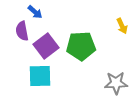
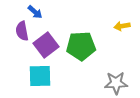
yellow arrow: rotated 105 degrees clockwise
purple square: moved 1 px up
